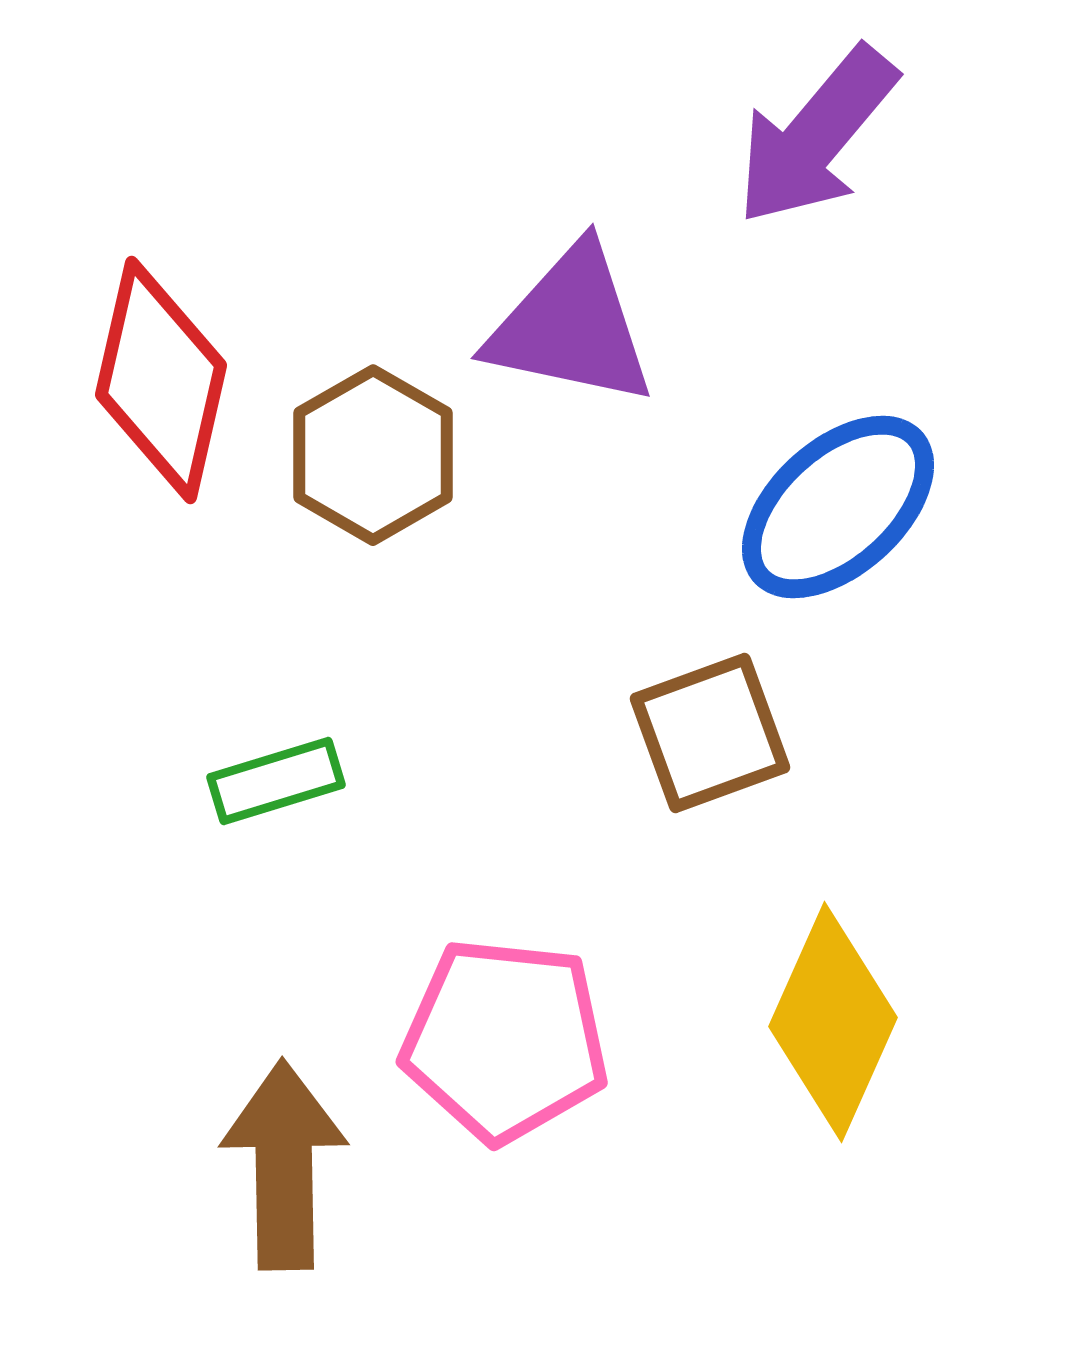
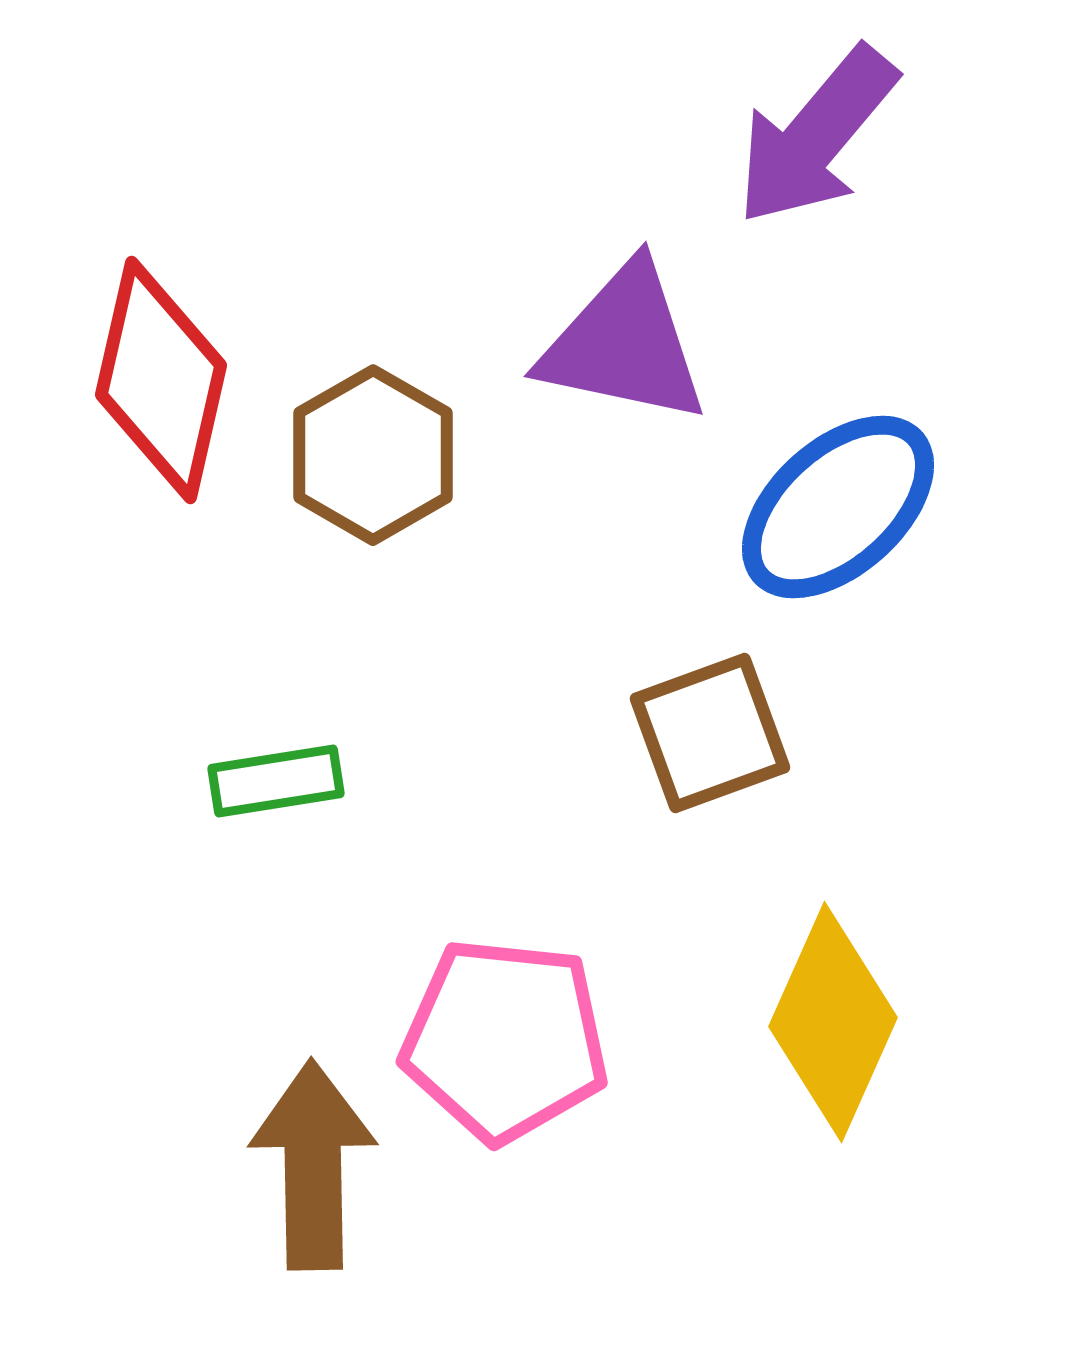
purple triangle: moved 53 px right, 18 px down
green rectangle: rotated 8 degrees clockwise
brown arrow: moved 29 px right
